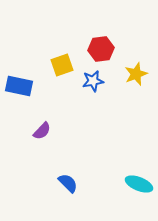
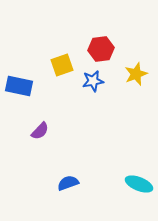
purple semicircle: moved 2 px left
blue semicircle: rotated 65 degrees counterclockwise
